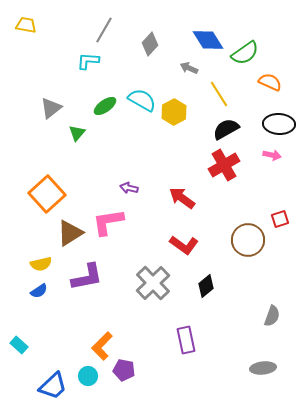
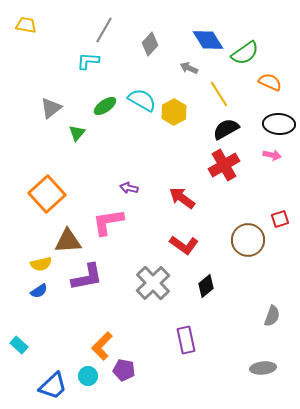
brown triangle: moved 2 px left, 8 px down; rotated 28 degrees clockwise
